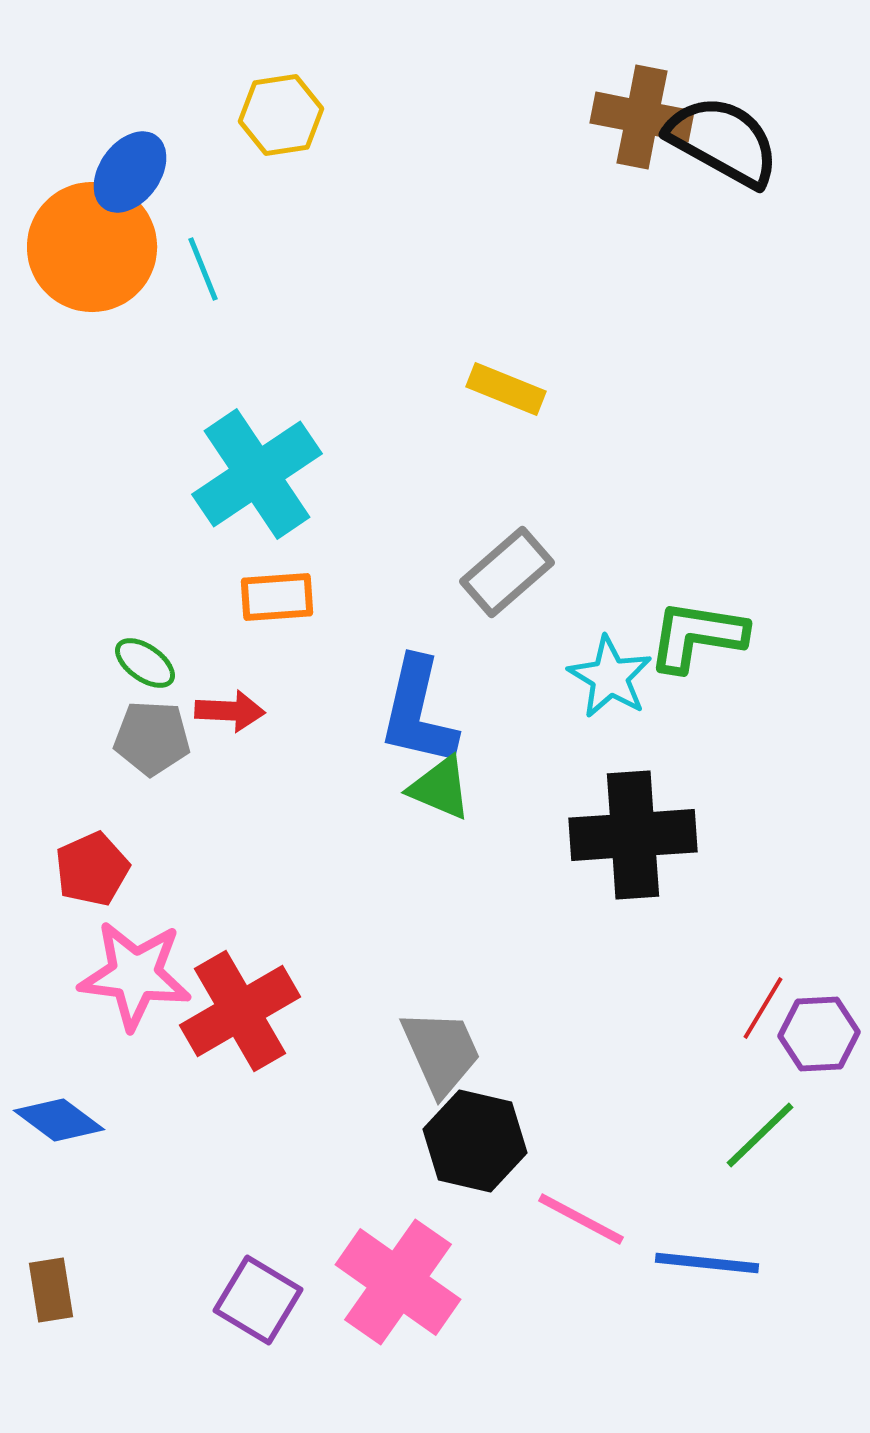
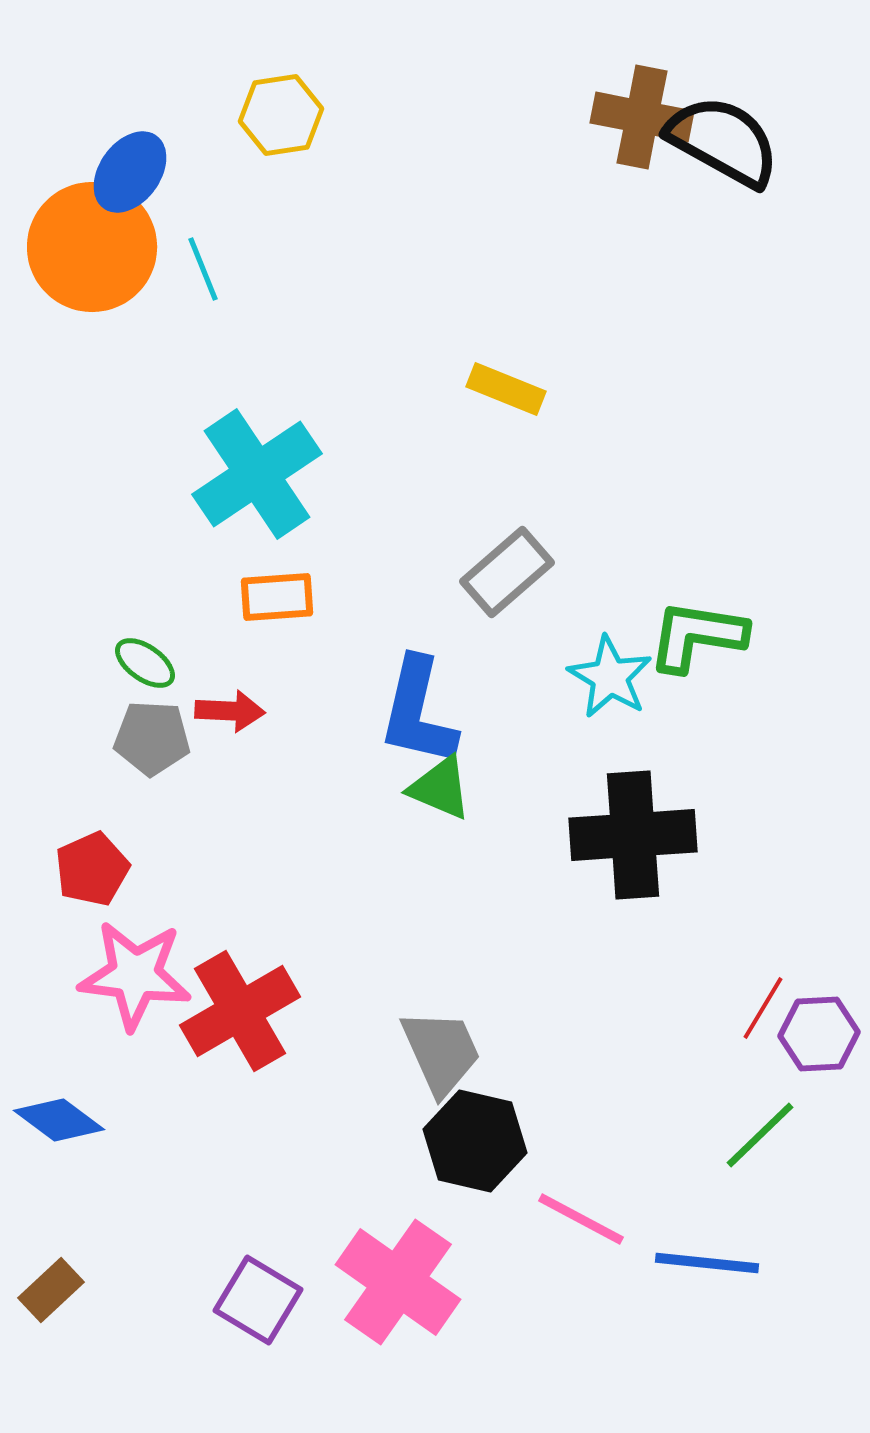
brown rectangle: rotated 56 degrees clockwise
